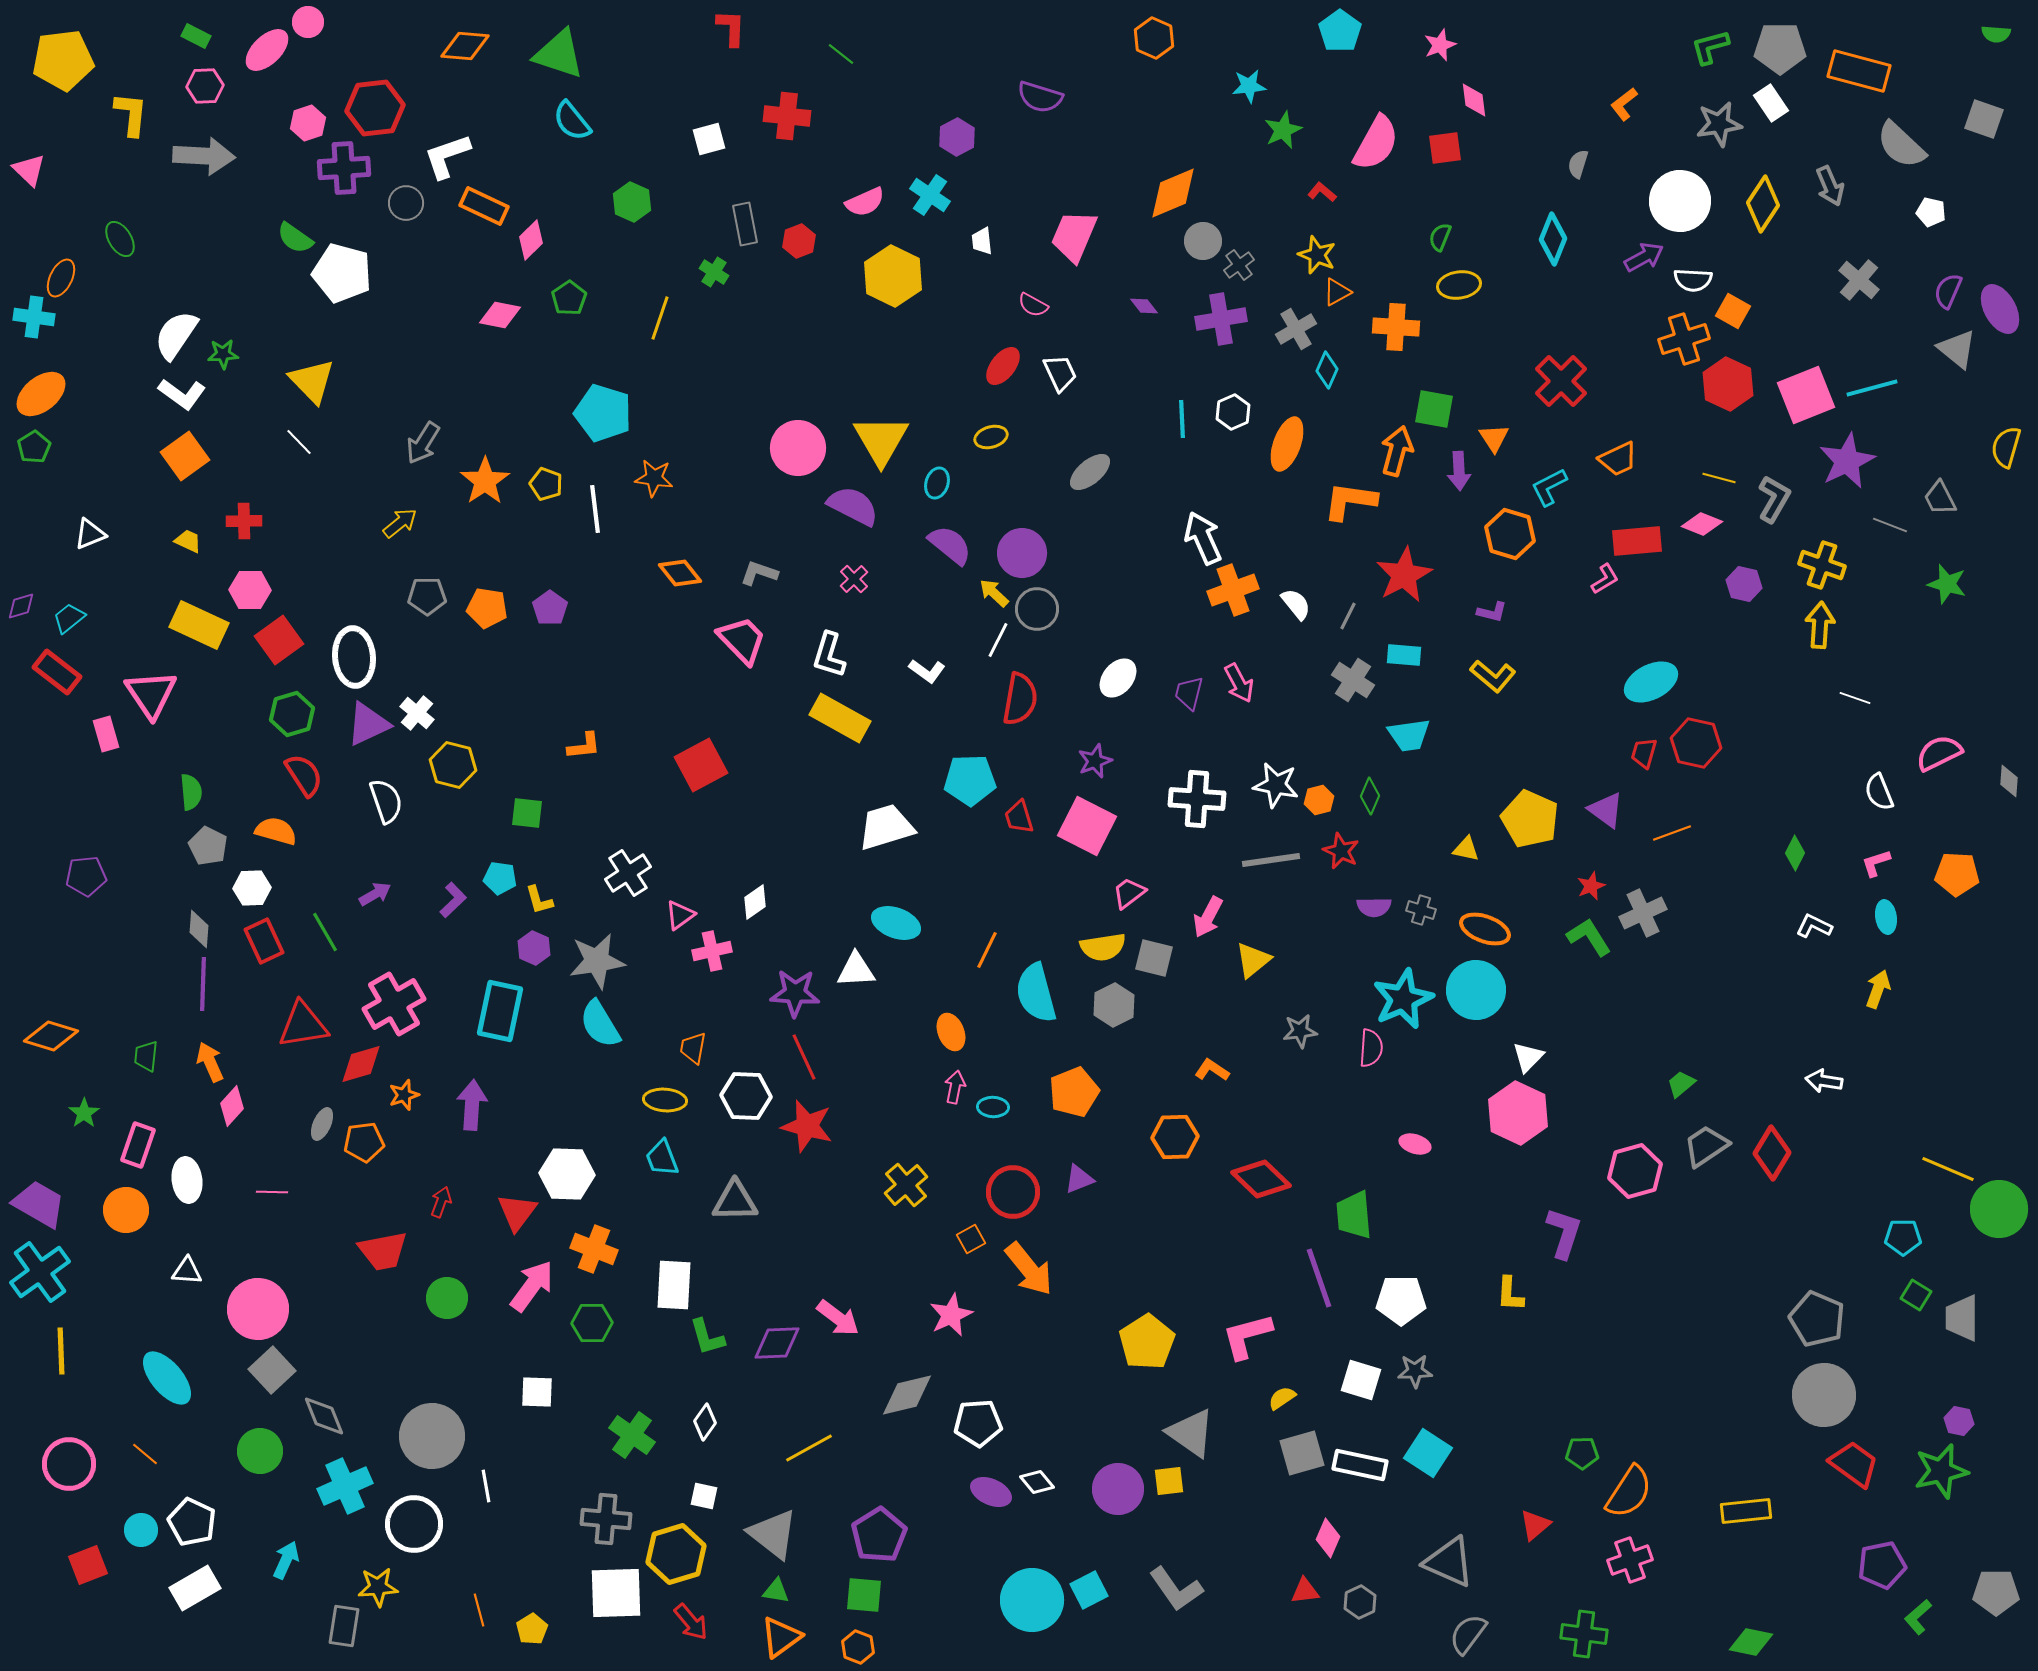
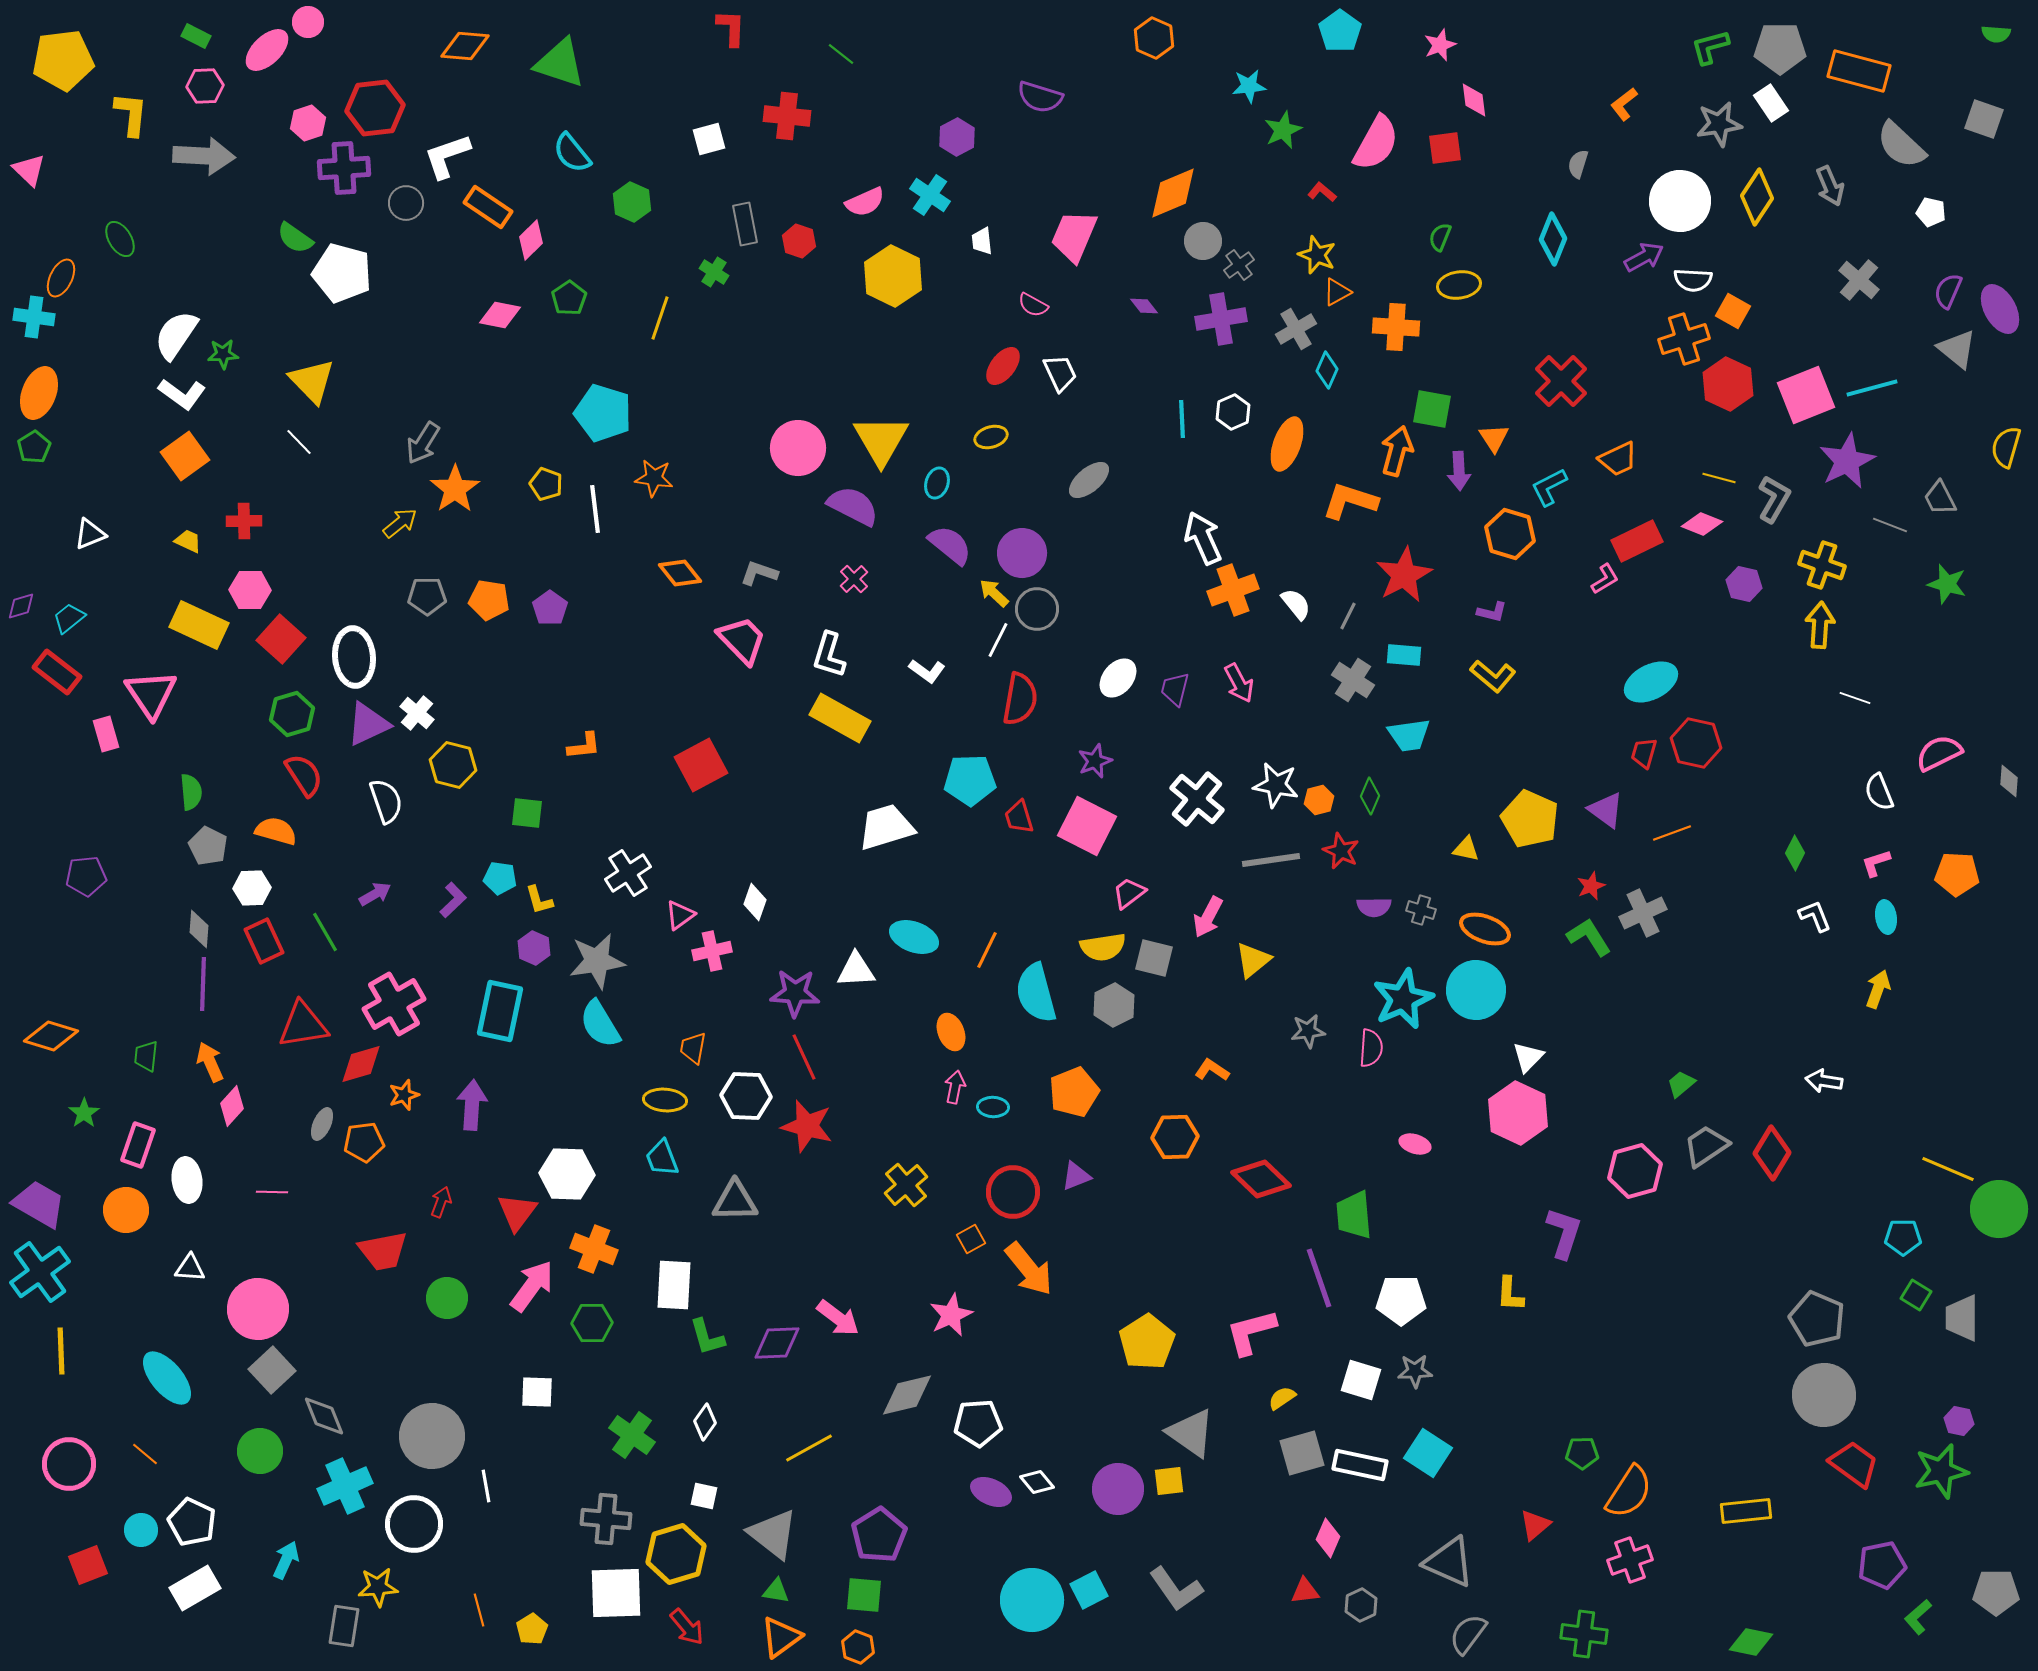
green triangle at (559, 54): moved 1 px right, 9 px down
cyan semicircle at (572, 121): moved 32 px down
yellow diamond at (1763, 204): moved 6 px left, 7 px up
orange rectangle at (484, 206): moved 4 px right, 1 px down; rotated 9 degrees clockwise
red hexagon at (799, 241): rotated 20 degrees counterclockwise
orange ellipse at (41, 394): moved 2 px left, 1 px up; rotated 30 degrees counterclockwise
green square at (1434, 409): moved 2 px left
gray ellipse at (1090, 472): moved 1 px left, 8 px down
orange star at (485, 481): moved 30 px left, 8 px down
orange L-shape at (1350, 501): rotated 10 degrees clockwise
red rectangle at (1637, 541): rotated 21 degrees counterclockwise
orange pentagon at (487, 608): moved 2 px right, 8 px up
red square at (279, 640): moved 2 px right, 1 px up; rotated 12 degrees counterclockwise
purple trapezoid at (1189, 693): moved 14 px left, 4 px up
white cross at (1197, 799): rotated 36 degrees clockwise
white diamond at (755, 902): rotated 36 degrees counterclockwise
cyan ellipse at (896, 923): moved 18 px right, 14 px down
white L-shape at (1814, 926): moved 1 px right, 10 px up; rotated 42 degrees clockwise
gray star at (1300, 1031): moved 8 px right
purple triangle at (1079, 1179): moved 3 px left, 3 px up
white triangle at (187, 1271): moved 3 px right, 3 px up
pink L-shape at (1247, 1336): moved 4 px right, 4 px up
gray hexagon at (1360, 1602): moved 1 px right, 3 px down
red arrow at (691, 1622): moved 4 px left, 5 px down
